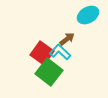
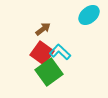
cyan ellipse: moved 1 px right; rotated 10 degrees counterclockwise
brown arrow: moved 24 px left, 10 px up
green square: rotated 16 degrees clockwise
